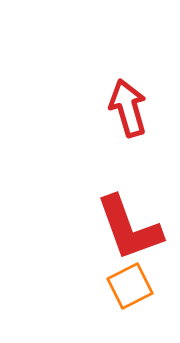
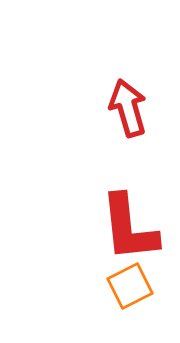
red L-shape: rotated 14 degrees clockwise
